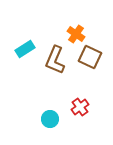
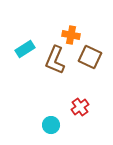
orange cross: moved 5 px left, 1 px down; rotated 24 degrees counterclockwise
cyan circle: moved 1 px right, 6 px down
